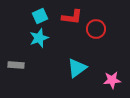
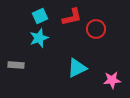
red L-shape: rotated 20 degrees counterclockwise
cyan triangle: rotated 10 degrees clockwise
